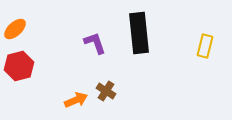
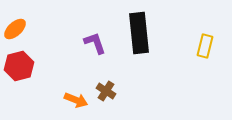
orange arrow: rotated 45 degrees clockwise
